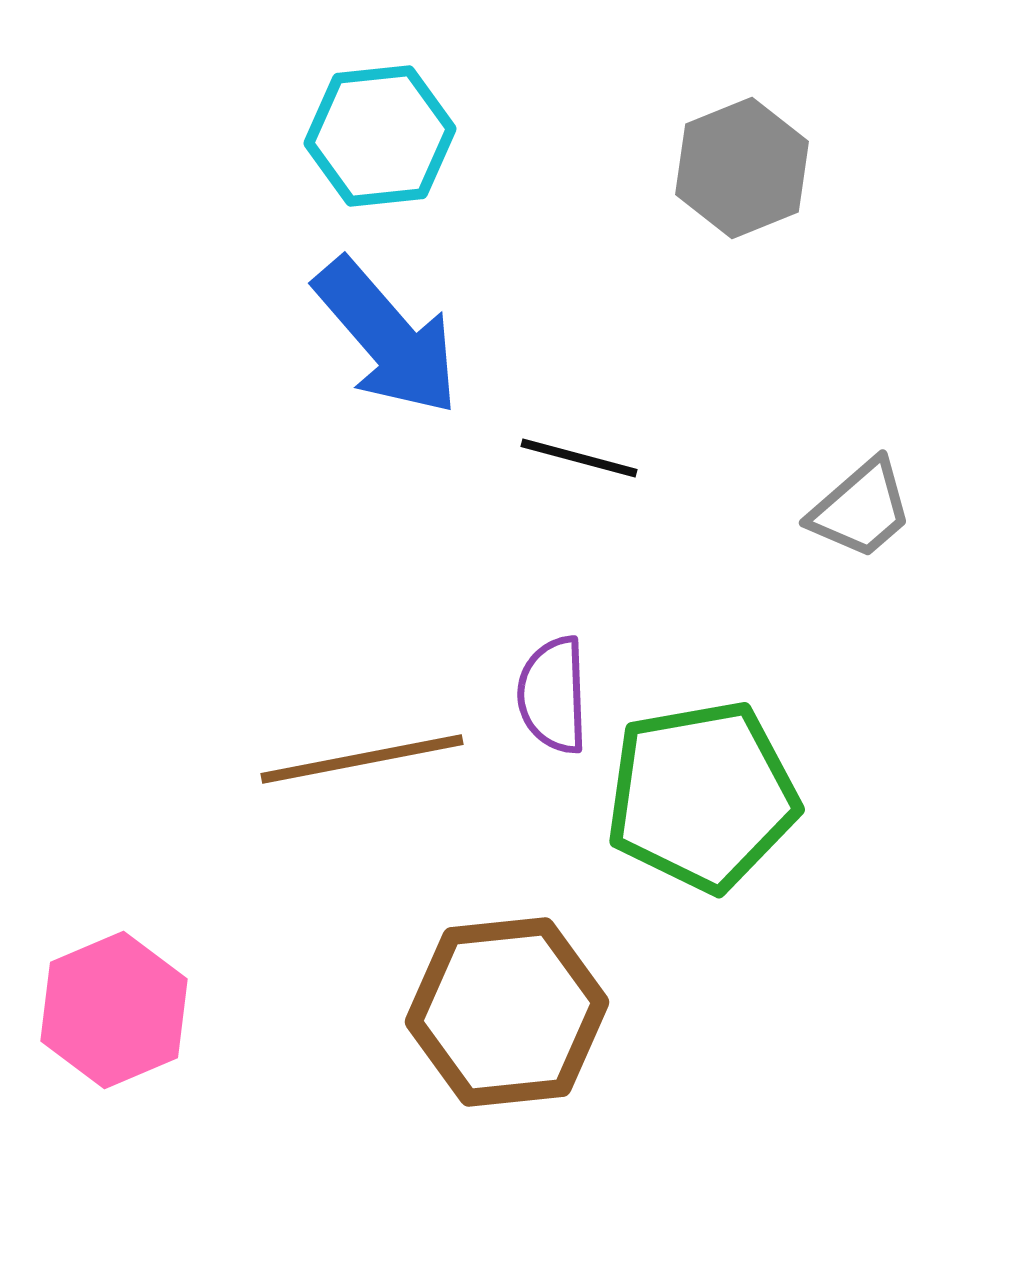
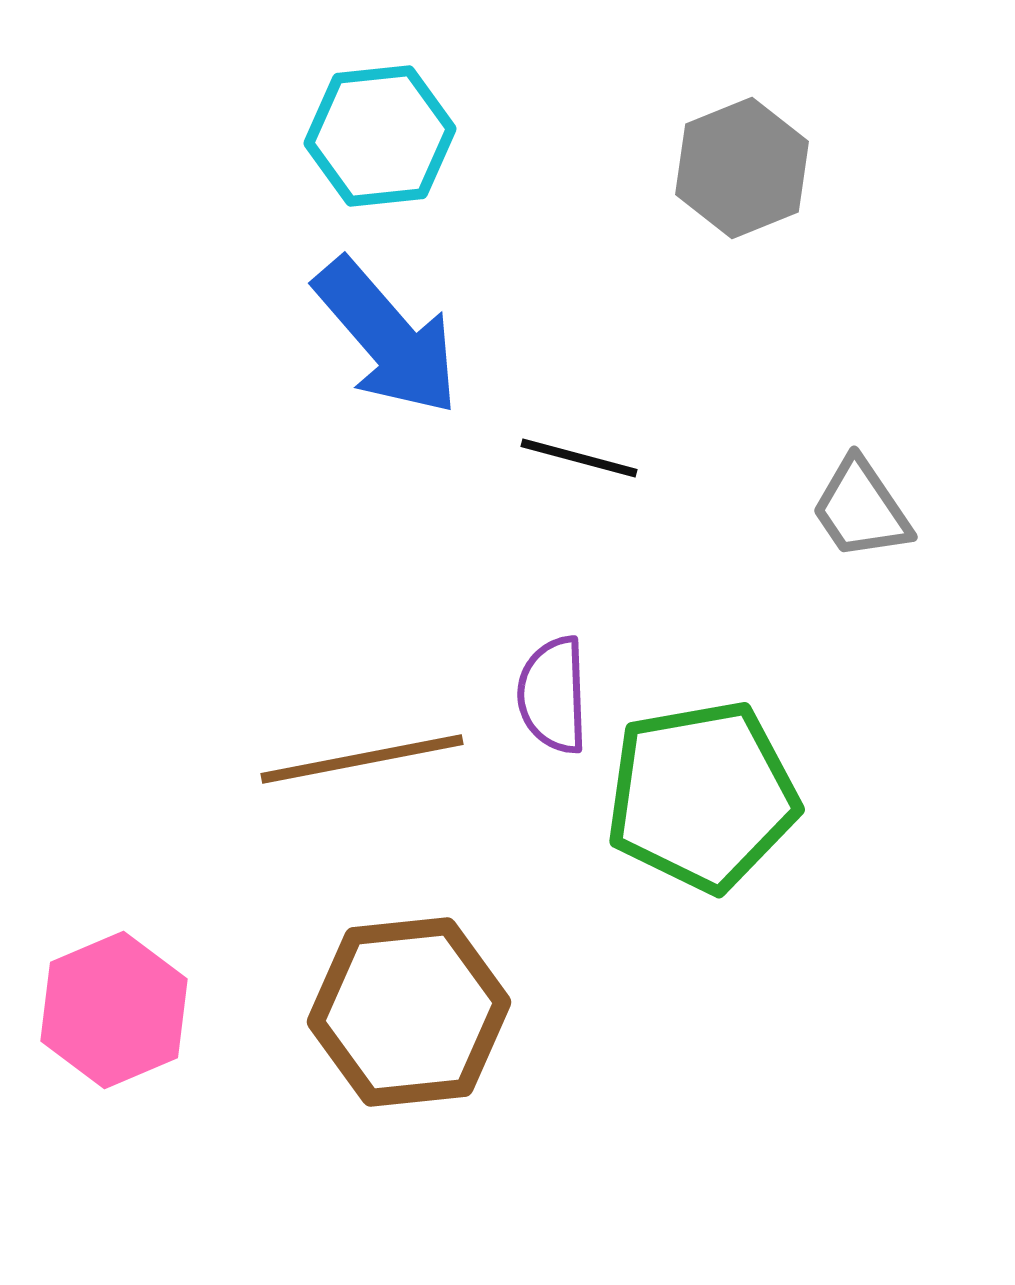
gray trapezoid: rotated 97 degrees clockwise
brown hexagon: moved 98 px left
